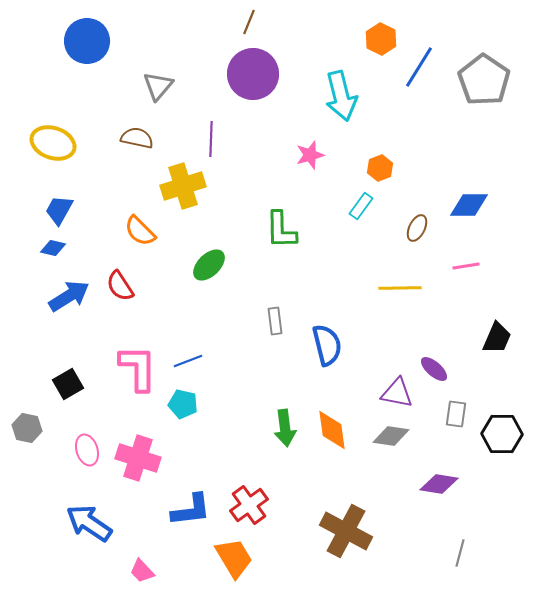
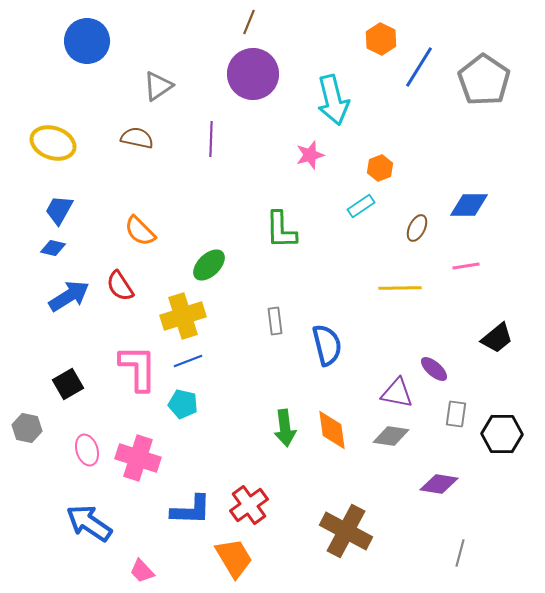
gray triangle at (158, 86): rotated 16 degrees clockwise
cyan arrow at (341, 96): moved 8 px left, 4 px down
yellow cross at (183, 186): moved 130 px down
cyan rectangle at (361, 206): rotated 20 degrees clockwise
black trapezoid at (497, 338): rotated 28 degrees clockwise
blue L-shape at (191, 510): rotated 9 degrees clockwise
